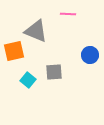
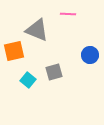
gray triangle: moved 1 px right, 1 px up
gray square: rotated 12 degrees counterclockwise
